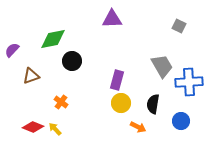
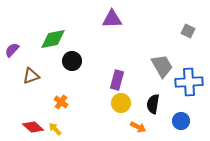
gray square: moved 9 px right, 5 px down
red diamond: rotated 20 degrees clockwise
